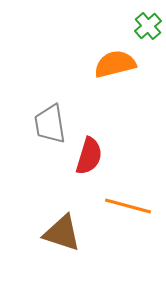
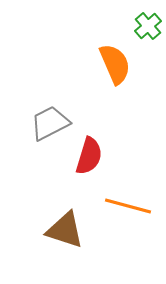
orange semicircle: rotated 81 degrees clockwise
gray trapezoid: moved 1 px up; rotated 72 degrees clockwise
brown triangle: moved 3 px right, 3 px up
